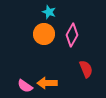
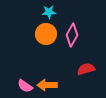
cyan star: rotated 24 degrees counterclockwise
orange circle: moved 2 px right
red semicircle: rotated 84 degrees counterclockwise
orange arrow: moved 2 px down
